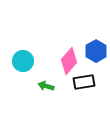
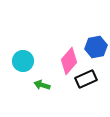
blue hexagon: moved 4 px up; rotated 20 degrees clockwise
black rectangle: moved 2 px right, 3 px up; rotated 15 degrees counterclockwise
green arrow: moved 4 px left, 1 px up
